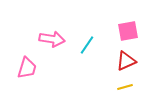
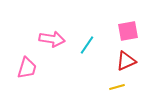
yellow line: moved 8 px left
